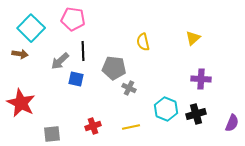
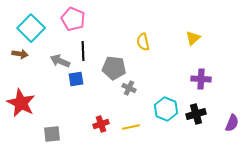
pink pentagon: rotated 15 degrees clockwise
gray arrow: rotated 66 degrees clockwise
blue square: rotated 21 degrees counterclockwise
red cross: moved 8 px right, 2 px up
